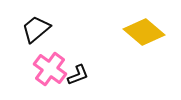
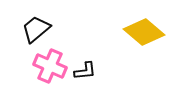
pink cross: moved 3 px up; rotated 12 degrees counterclockwise
black L-shape: moved 7 px right, 4 px up; rotated 15 degrees clockwise
